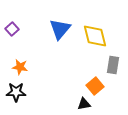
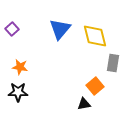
gray rectangle: moved 2 px up
black star: moved 2 px right
